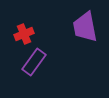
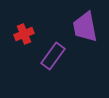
purple rectangle: moved 19 px right, 6 px up
